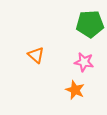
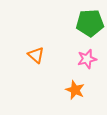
green pentagon: moved 1 px up
pink star: moved 3 px right, 3 px up; rotated 24 degrees counterclockwise
